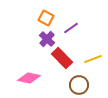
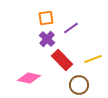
orange square: rotated 35 degrees counterclockwise
red rectangle: moved 2 px down
